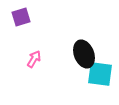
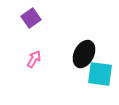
purple square: moved 10 px right, 1 px down; rotated 18 degrees counterclockwise
black ellipse: rotated 48 degrees clockwise
